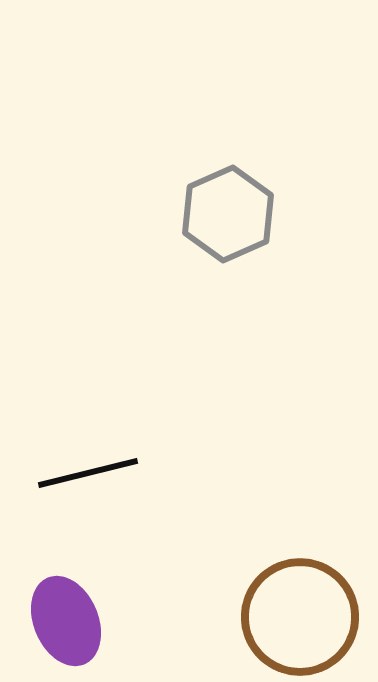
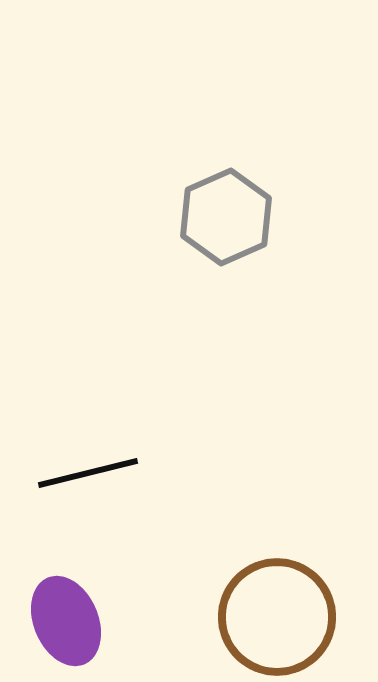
gray hexagon: moved 2 px left, 3 px down
brown circle: moved 23 px left
